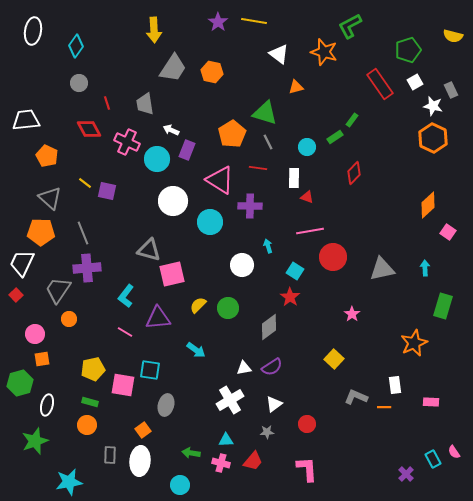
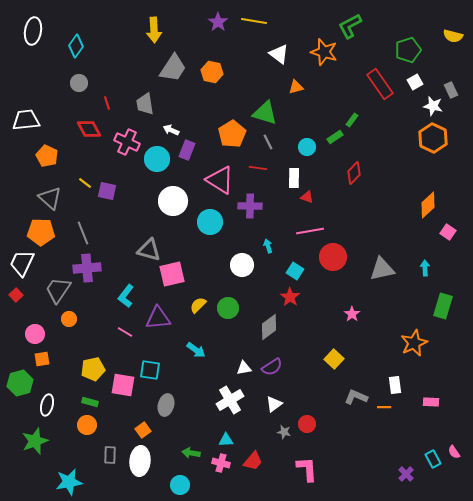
gray star at (267, 432): moved 17 px right; rotated 16 degrees clockwise
